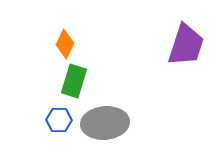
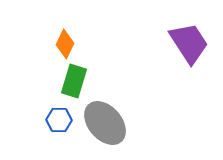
purple trapezoid: moved 3 px right, 2 px up; rotated 51 degrees counterclockwise
gray ellipse: rotated 54 degrees clockwise
